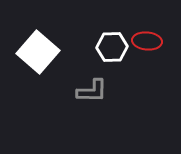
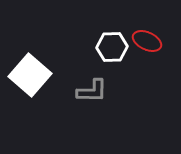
red ellipse: rotated 20 degrees clockwise
white square: moved 8 px left, 23 px down
